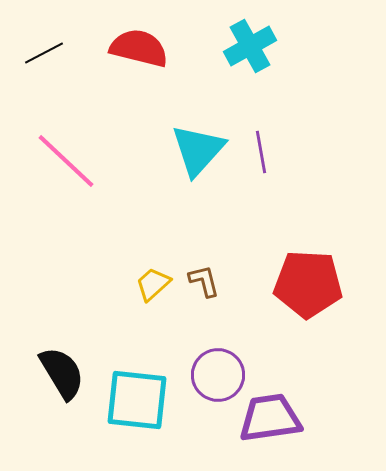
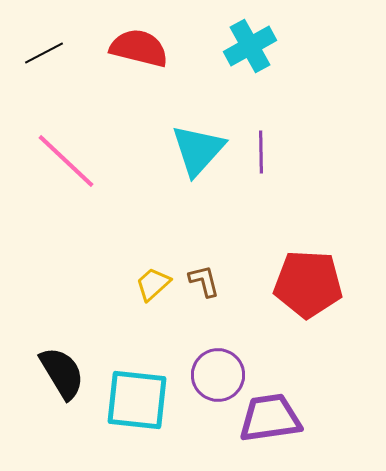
purple line: rotated 9 degrees clockwise
